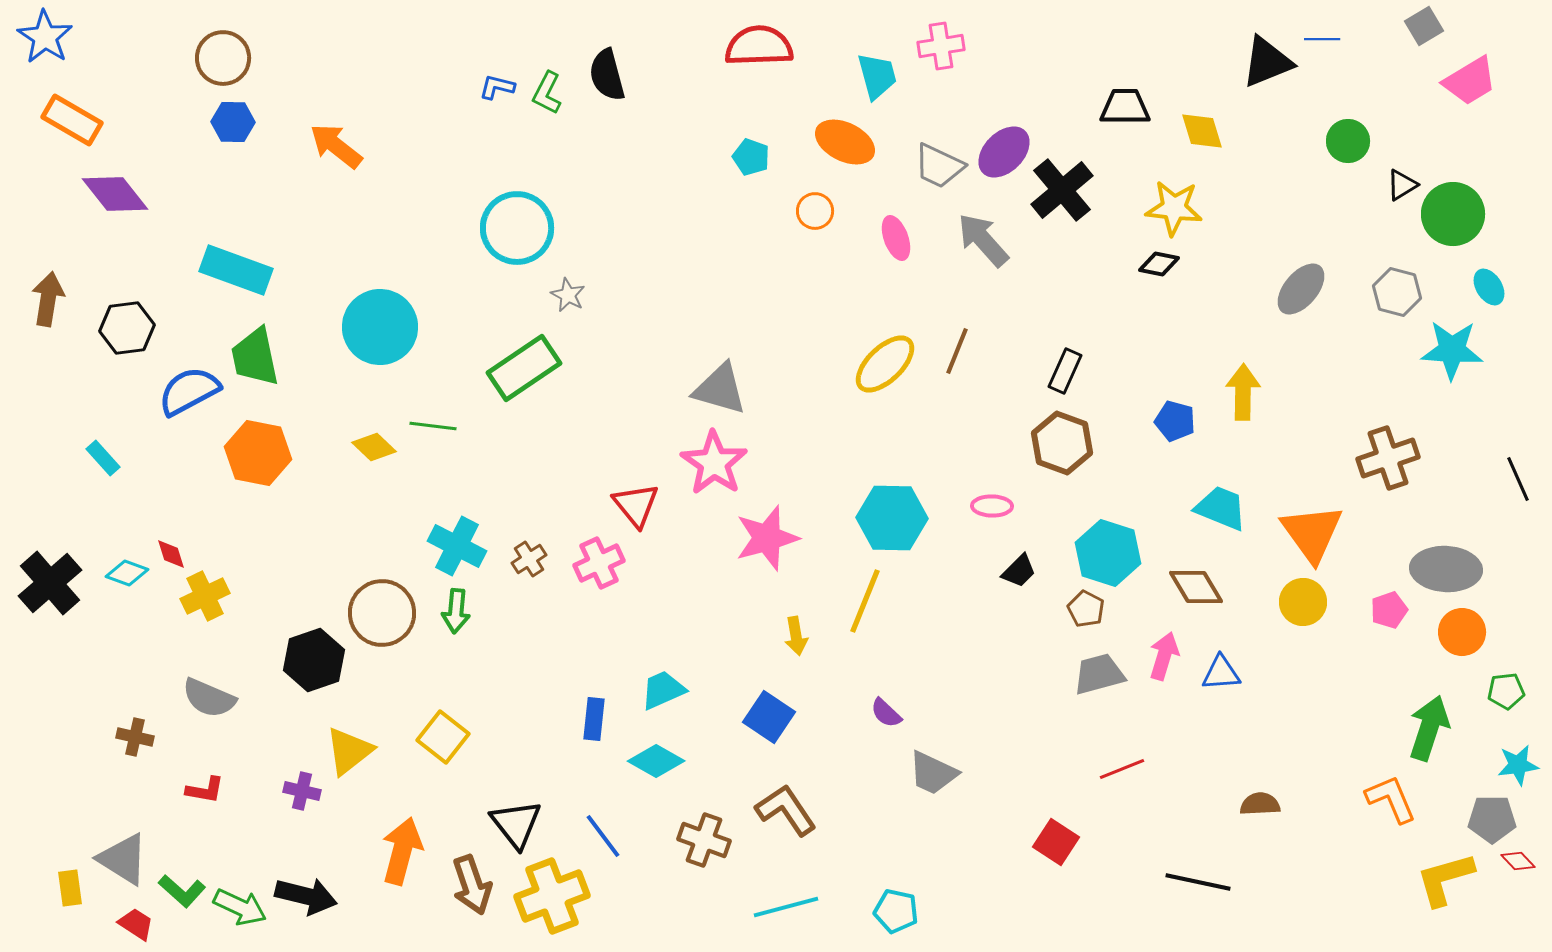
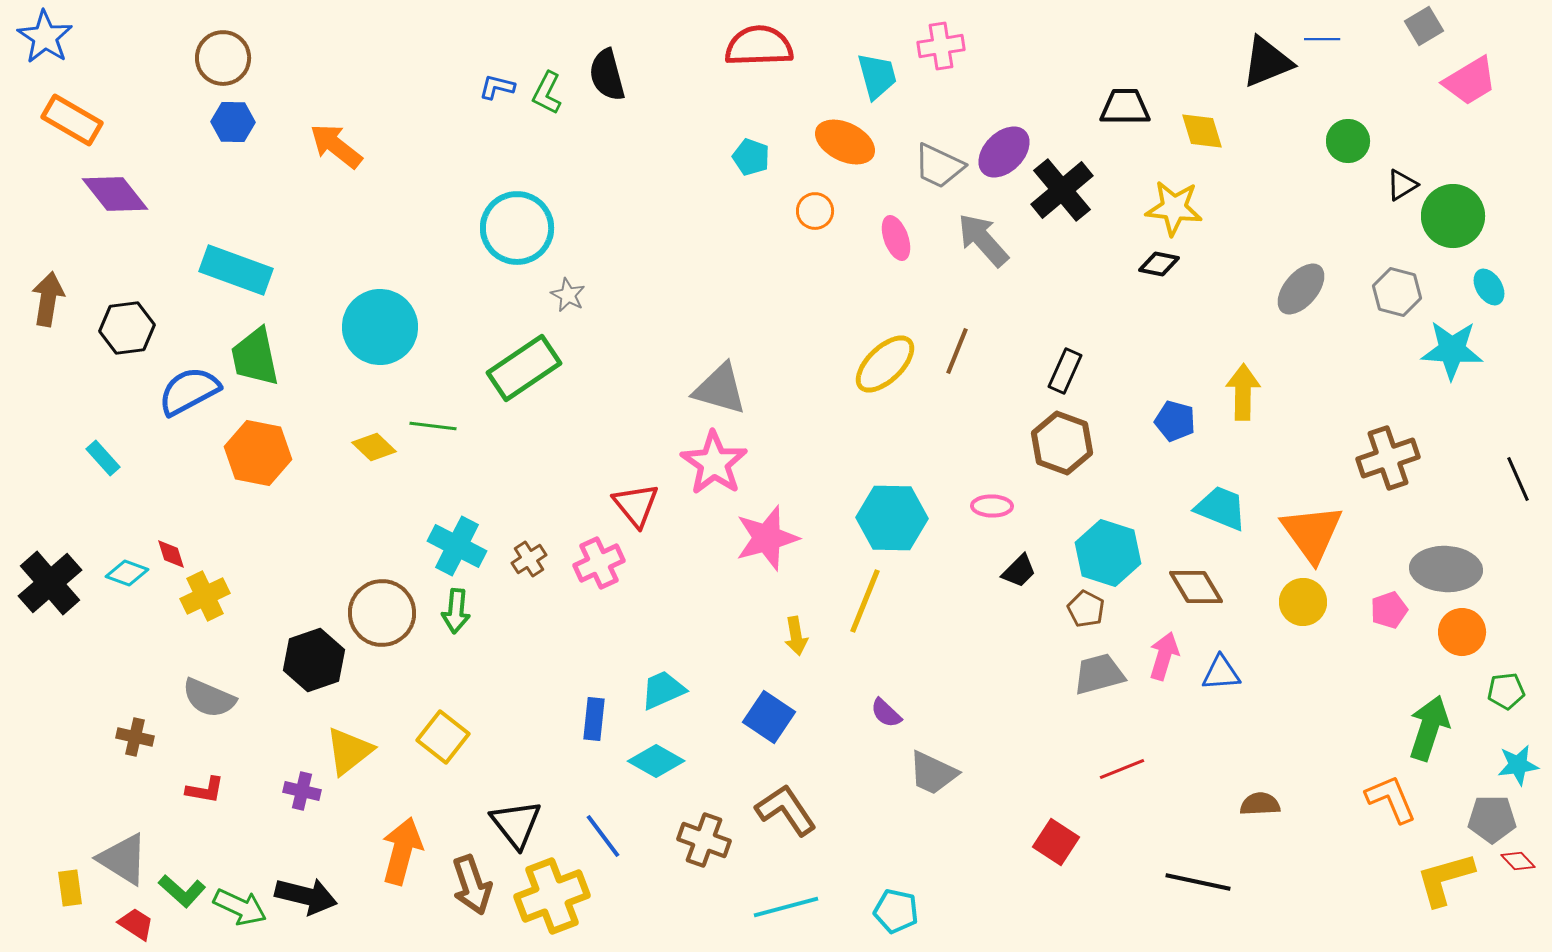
green circle at (1453, 214): moved 2 px down
